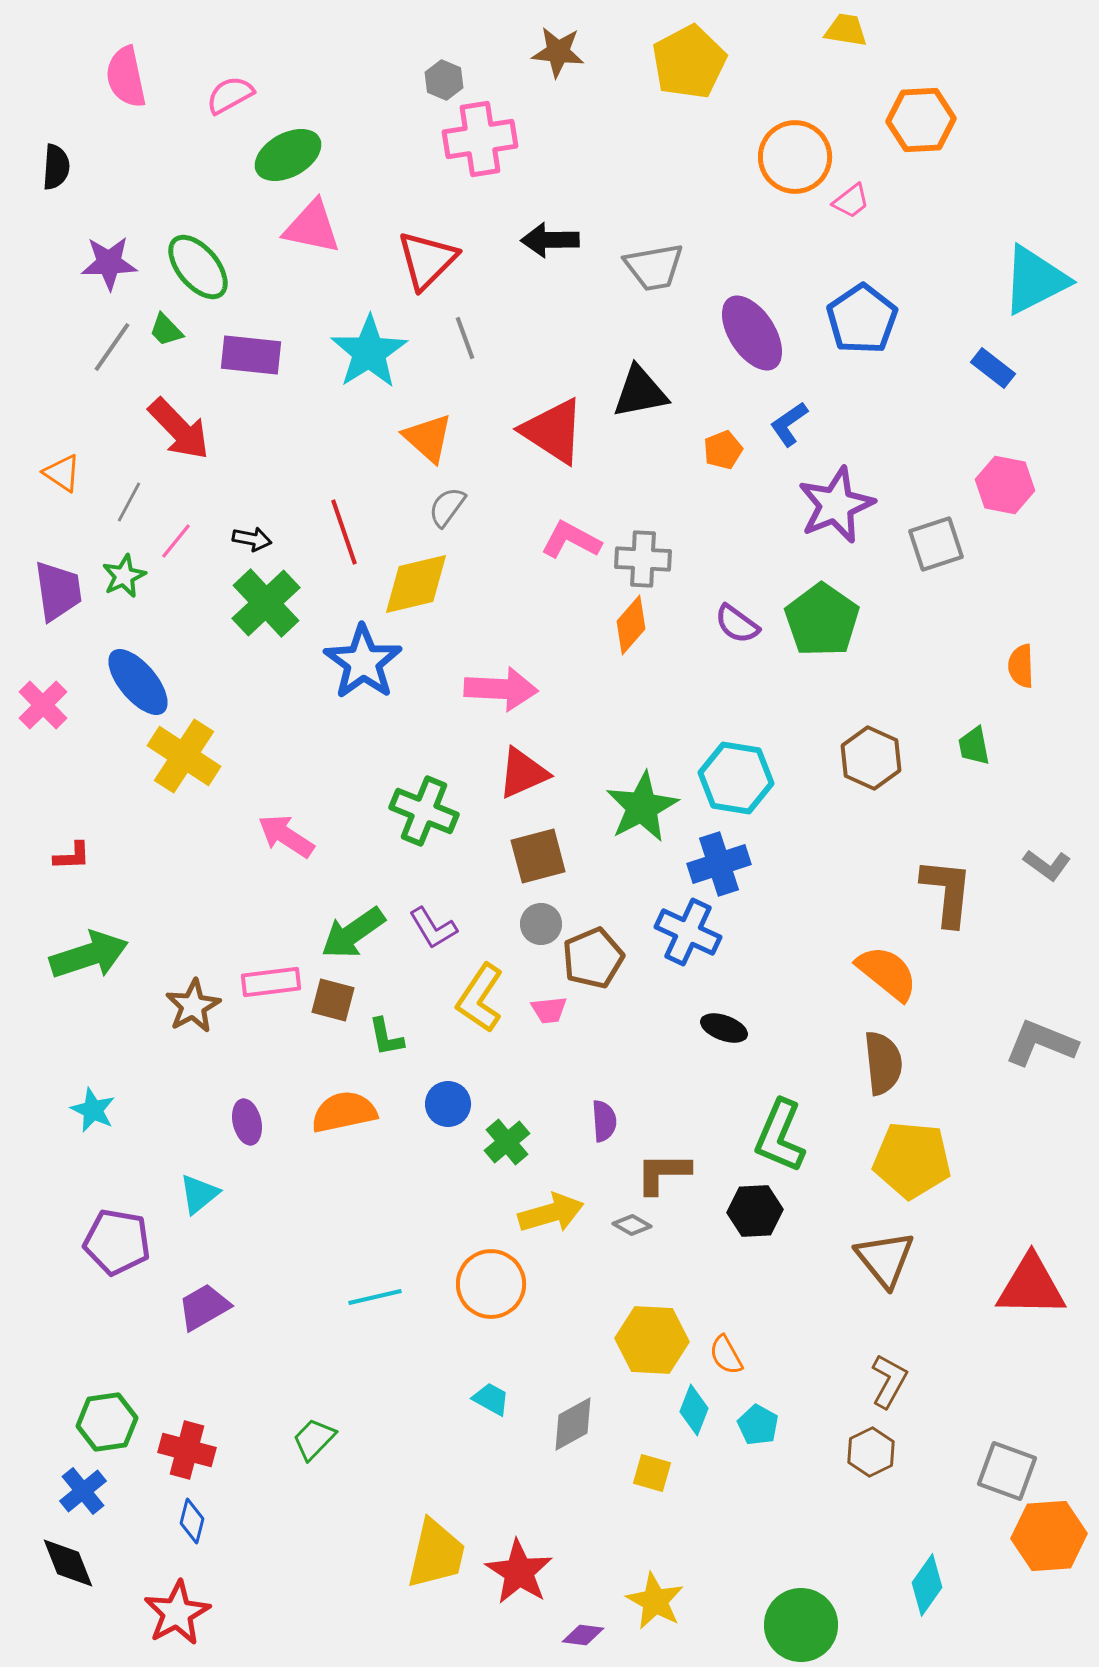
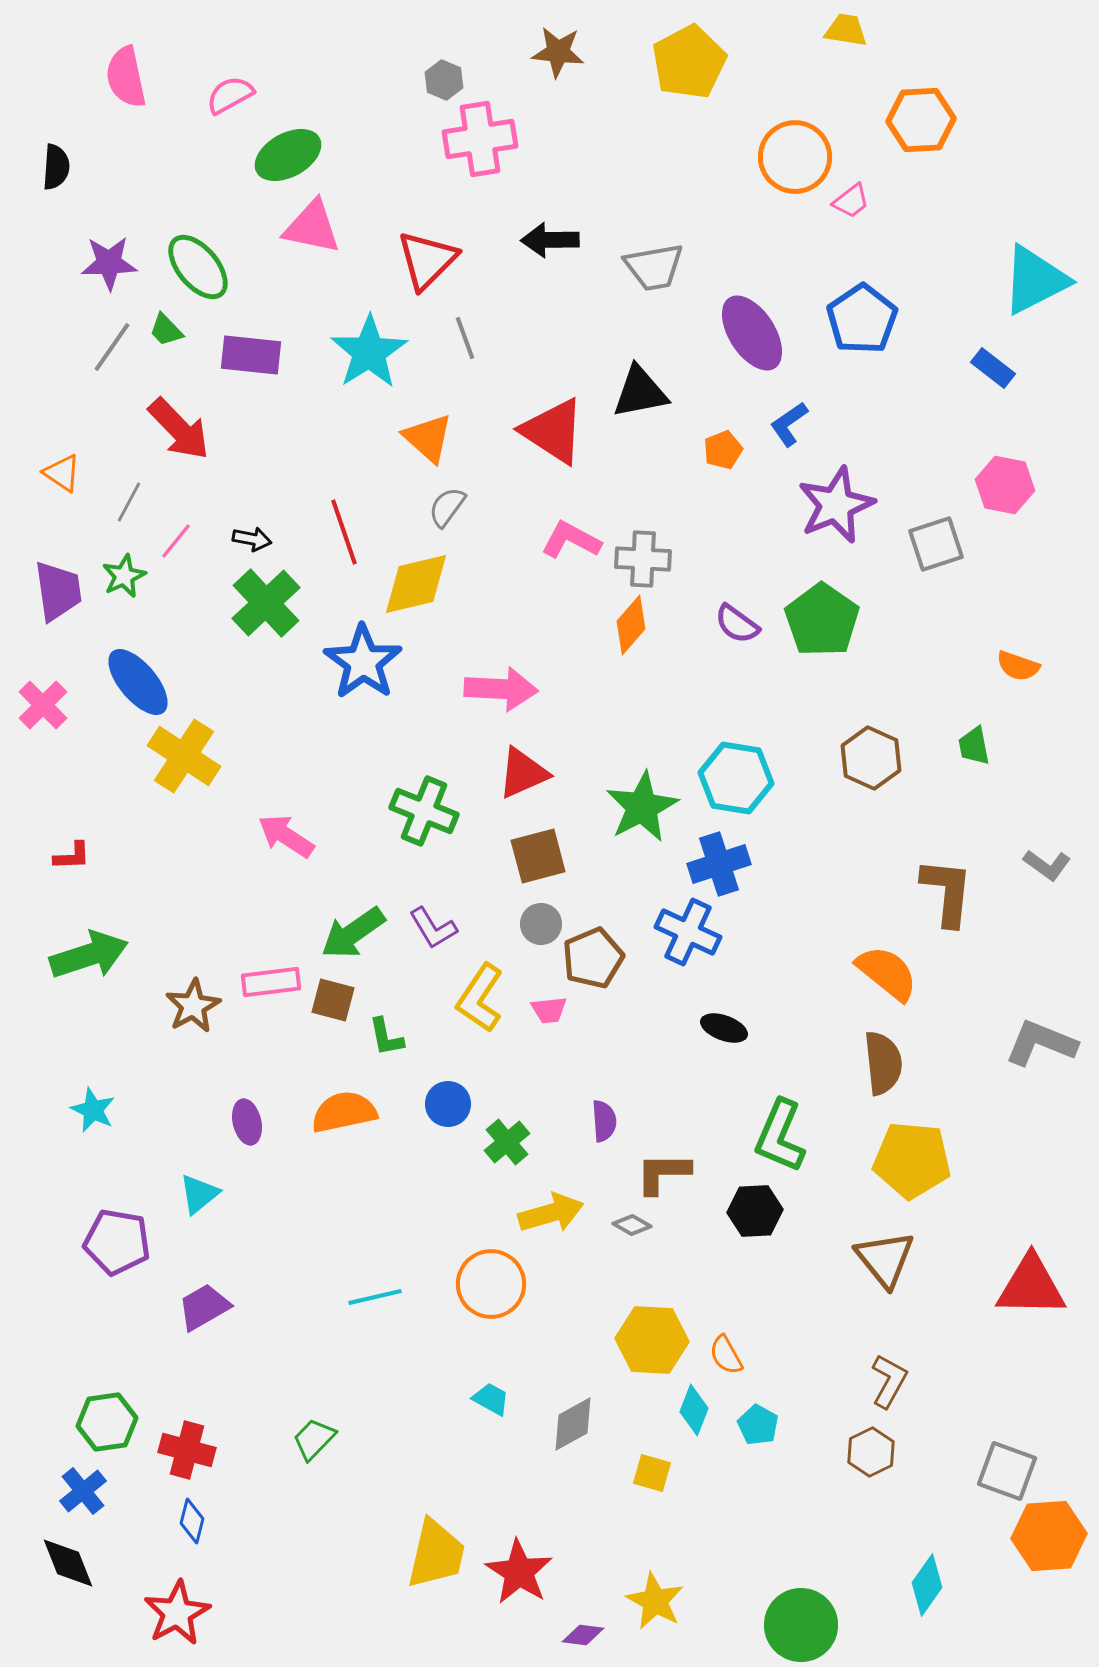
orange semicircle at (1021, 666): moved 3 px left; rotated 69 degrees counterclockwise
